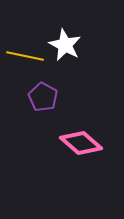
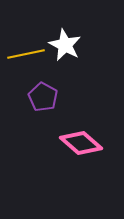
yellow line: moved 1 px right, 2 px up; rotated 24 degrees counterclockwise
